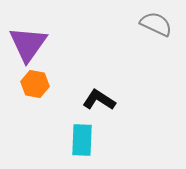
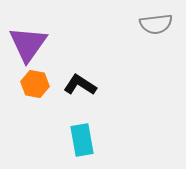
gray semicircle: rotated 148 degrees clockwise
black L-shape: moved 19 px left, 15 px up
cyan rectangle: rotated 12 degrees counterclockwise
